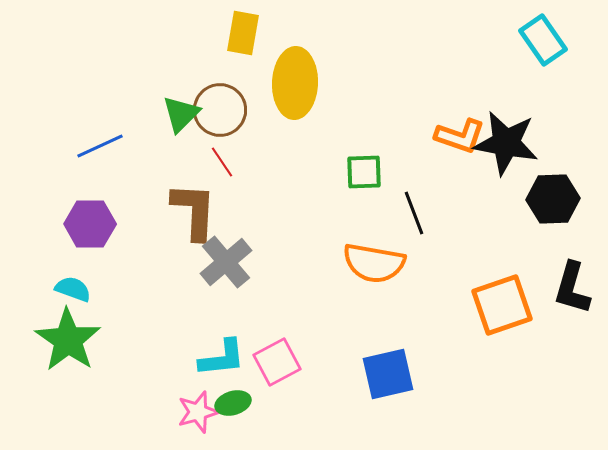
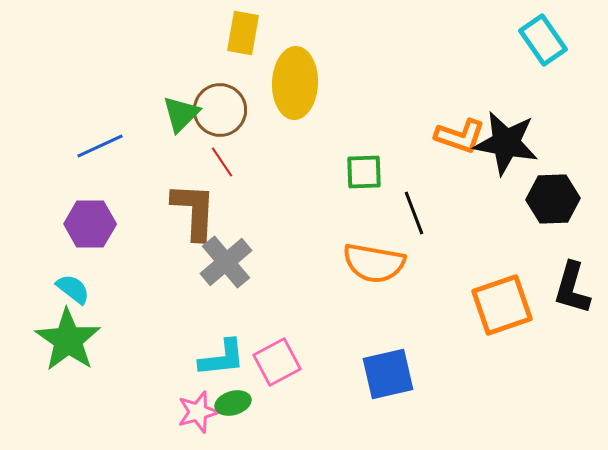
cyan semicircle: rotated 18 degrees clockwise
